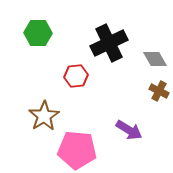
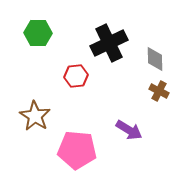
gray diamond: rotated 30 degrees clockwise
brown star: moved 9 px left; rotated 8 degrees counterclockwise
